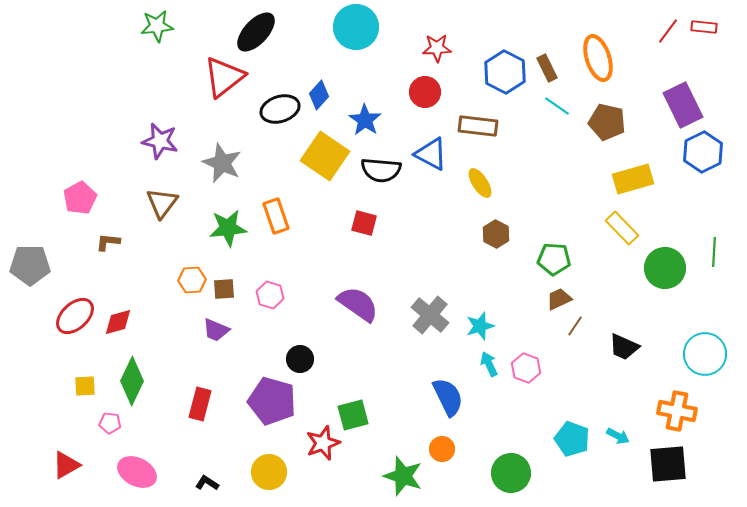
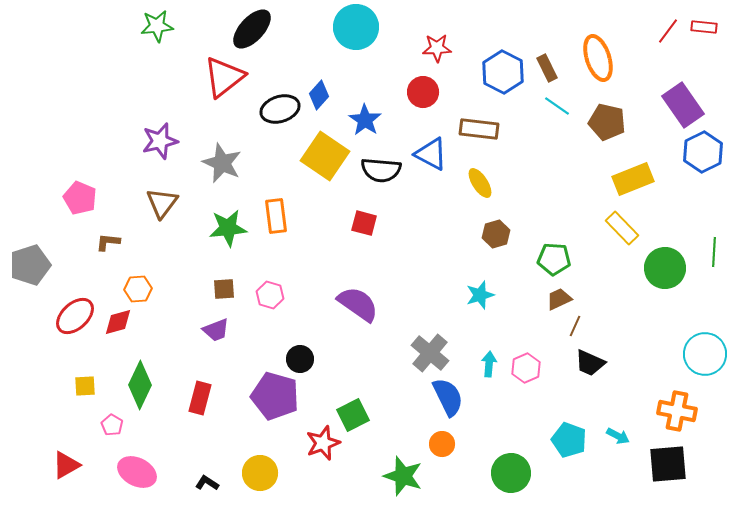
black ellipse at (256, 32): moved 4 px left, 3 px up
blue hexagon at (505, 72): moved 2 px left
red circle at (425, 92): moved 2 px left
purple rectangle at (683, 105): rotated 9 degrees counterclockwise
brown rectangle at (478, 126): moved 1 px right, 3 px down
purple star at (160, 141): rotated 27 degrees counterclockwise
yellow rectangle at (633, 179): rotated 6 degrees counterclockwise
pink pentagon at (80, 198): rotated 20 degrees counterclockwise
orange rectangle at (276, 216): rotated 12 degrees clockwise
brown hexagon at (496, 234): rotated 16 degrees clockwise
gray pentagon at (30, 265): rotated 18 degrees counterclockwise
orange hexagon at (192, 280): moved 54 px left, 9 px down
gray cross at (430, 315): moved 38 px down
cyan star at (480, 326): moved 31 px up
brown line at (575, 326): rotated 10 degrees counterclockwise
purple trapezoid at (216, 330): rotated 44 degrees counterclockwise
black trapezoid at (624, 347): moved 34 px left, 16 px down
cyan arrow at (489, 364): rotated 30 degrees clockwise
pink hexagon at (526, 368): rotated 16 degrees clockwise
green diamond at (132, 381): moved 8 px right, 4 px down
purple pentagon at (272, 401): moved 3 px right, 5 px up
red rectangle at (200, 404): moved 6 px up
green square at (353, 415): rotated 12 degrees counterclockwise
pink pentagon at (110, 423): moved 2 px right, 2 px down; rotated 25 degrees clockwise
cyan pentagon at (572, 439): moved 3 px left, 1 px down
orange circle at (442, 449): moved 5 px up
yellow circle at (269, 472): moved 9 px left, 1 px down
